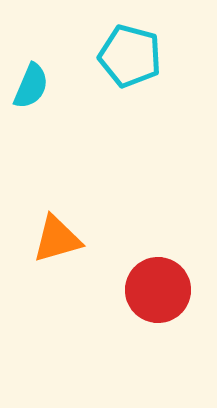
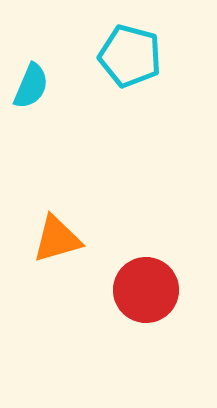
red circle: moved 12 px left
